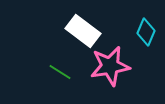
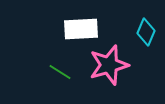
white rectangle: moved 2 px left, 2 px up; rotated 40 degrees counterclockwise
pink star: moved 1 px left, 1 px up; rotated 6 degrees counterclockwise
